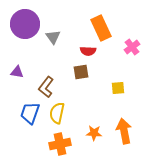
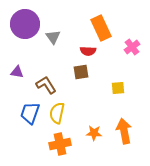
brown L-shape: moved 2 px up; rotated 110 degrees clockwise
